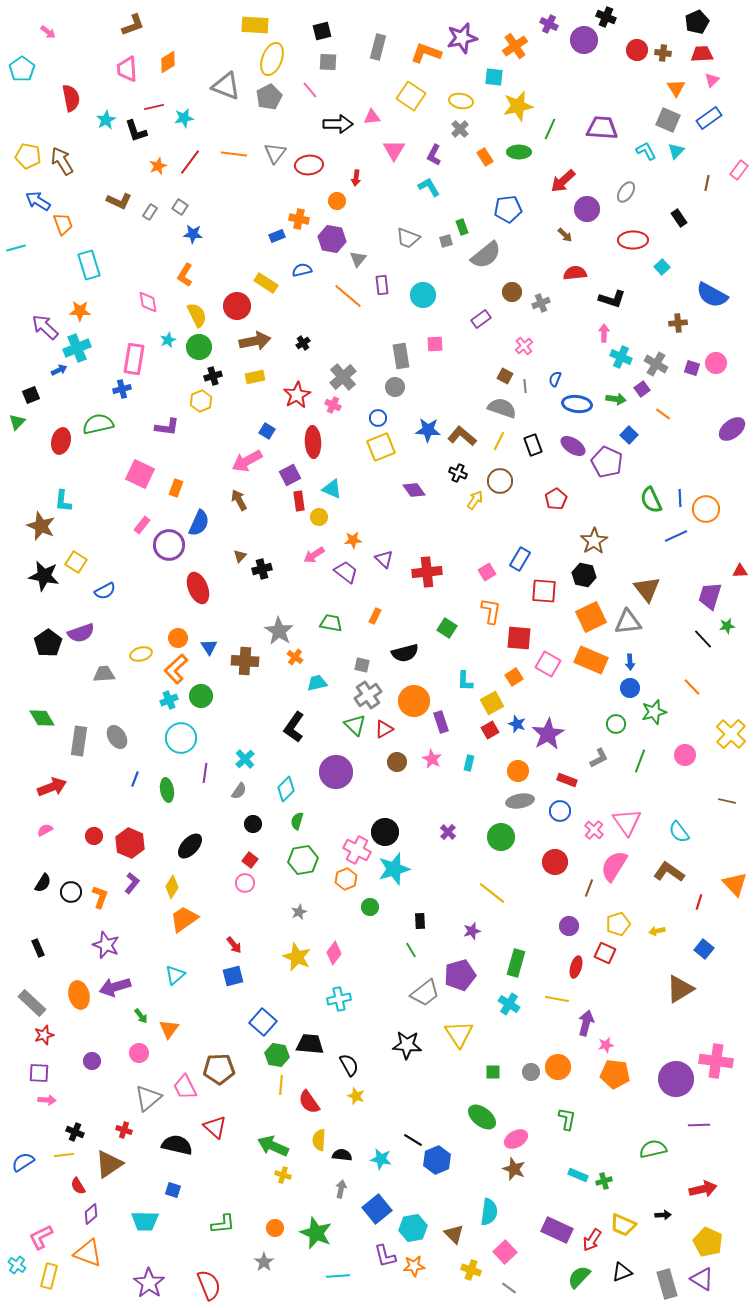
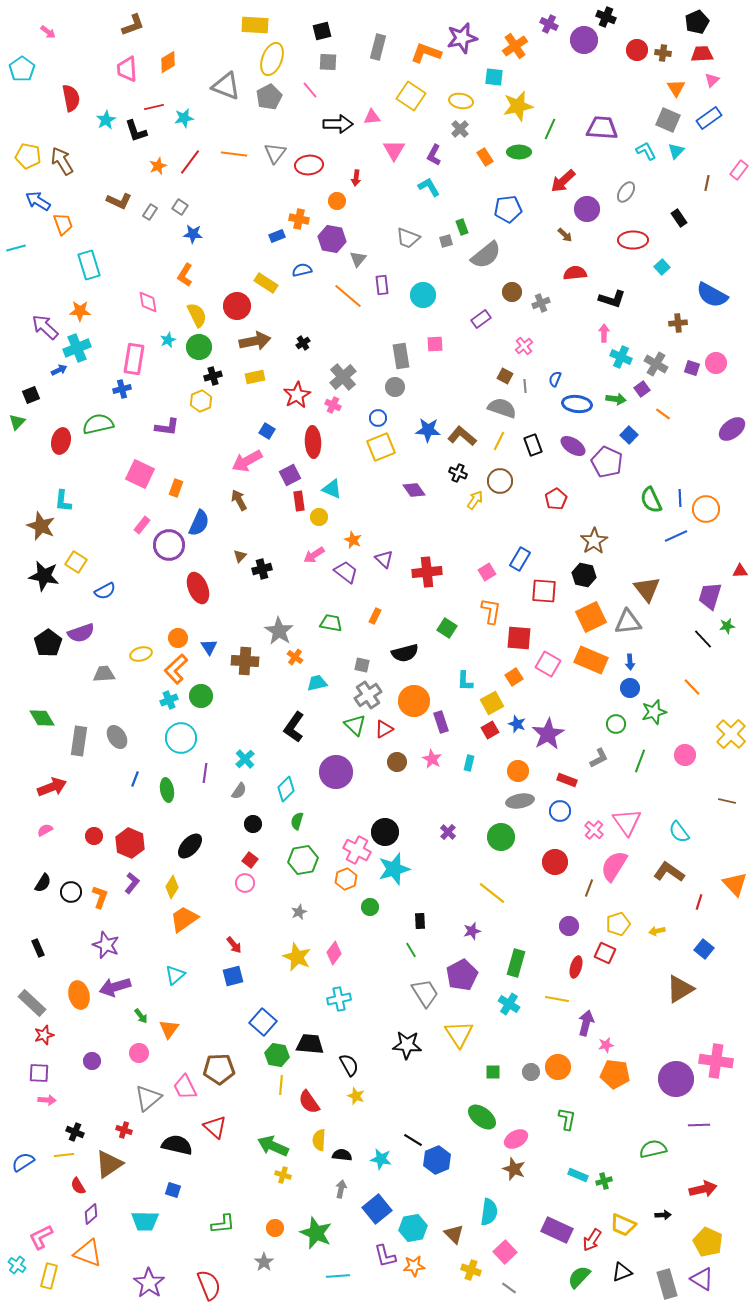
orange star at (353, 540): rotated 30 degrees clockwise
purple pentagon at (460, 975): moved 2 px right; rotated 12 degrees counterclockwise
gray trapezoid at (425, 993): rotated 84 degrees counterclockwise
